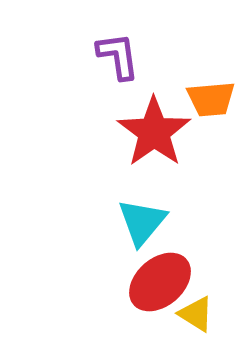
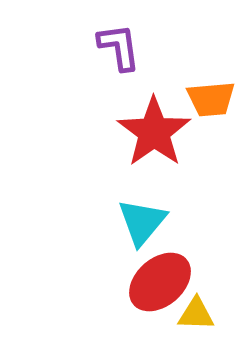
purple L-shape: moved 1 px right, 9 px up
yellow triangle: rotated 30 degrees counterclockwise
